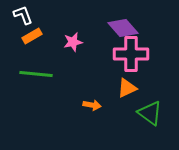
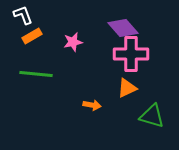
green triangle: moved 2 px right, 3 px down; rotated 20 degrees counterclockwise
